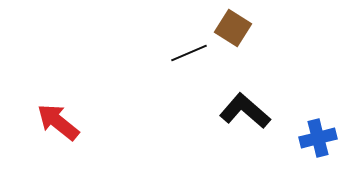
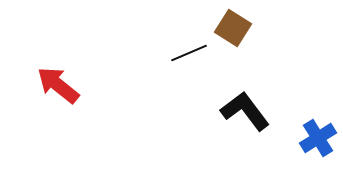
black L-shape: rotated 12 degrees clockwise
red arrow: moved 37 px up
blue cross: rotated 18 degrees counterclockwise
